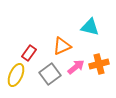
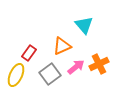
cyan triangle: moved 6 px left, 2 px up; rotated 36 degrees clockwise
orange cross: rotated 12 degrees counterclockwise
